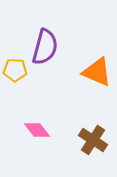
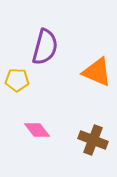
yellow pentagon: moved 2 px right, 10 px down
brown cross: rotated 12 degrees counterclockwise
